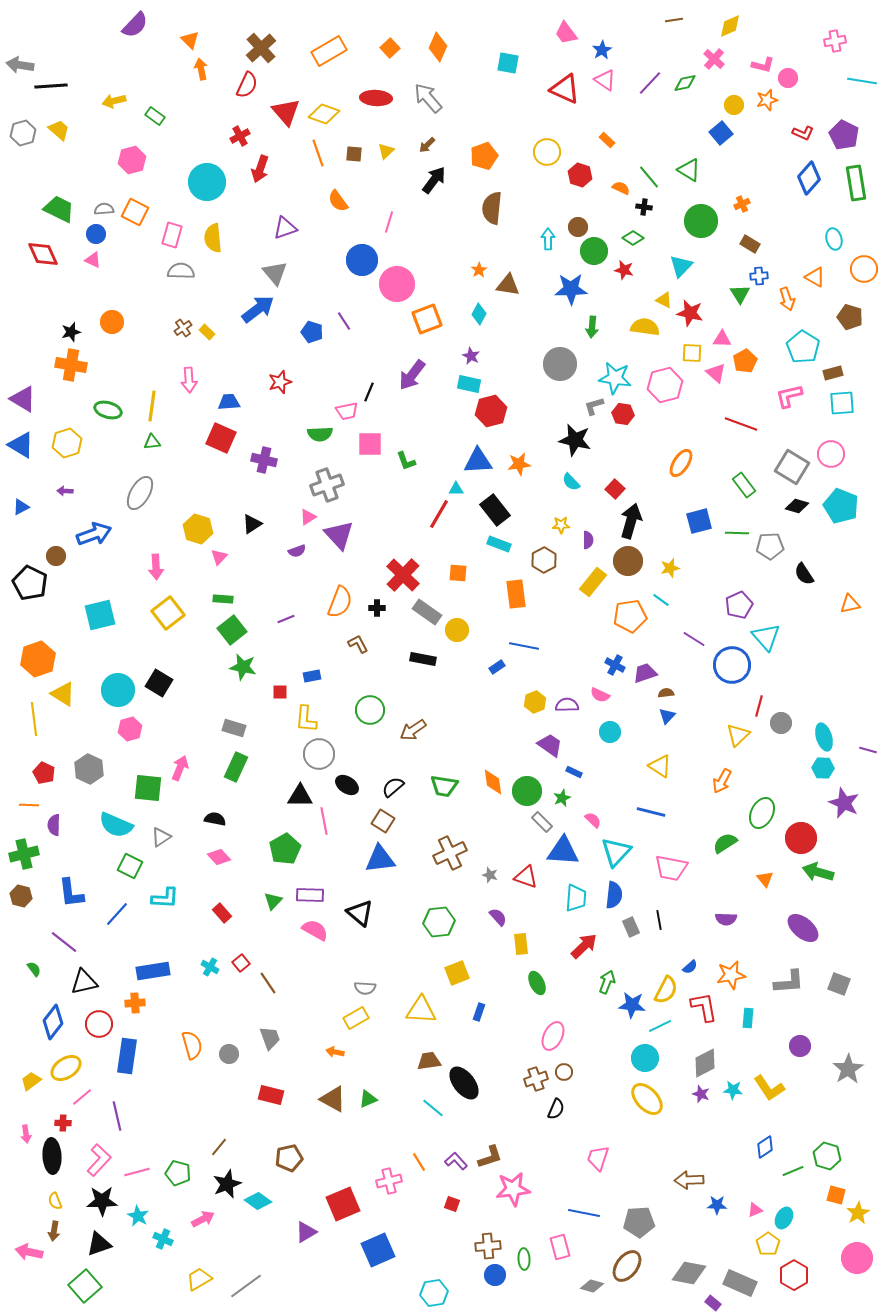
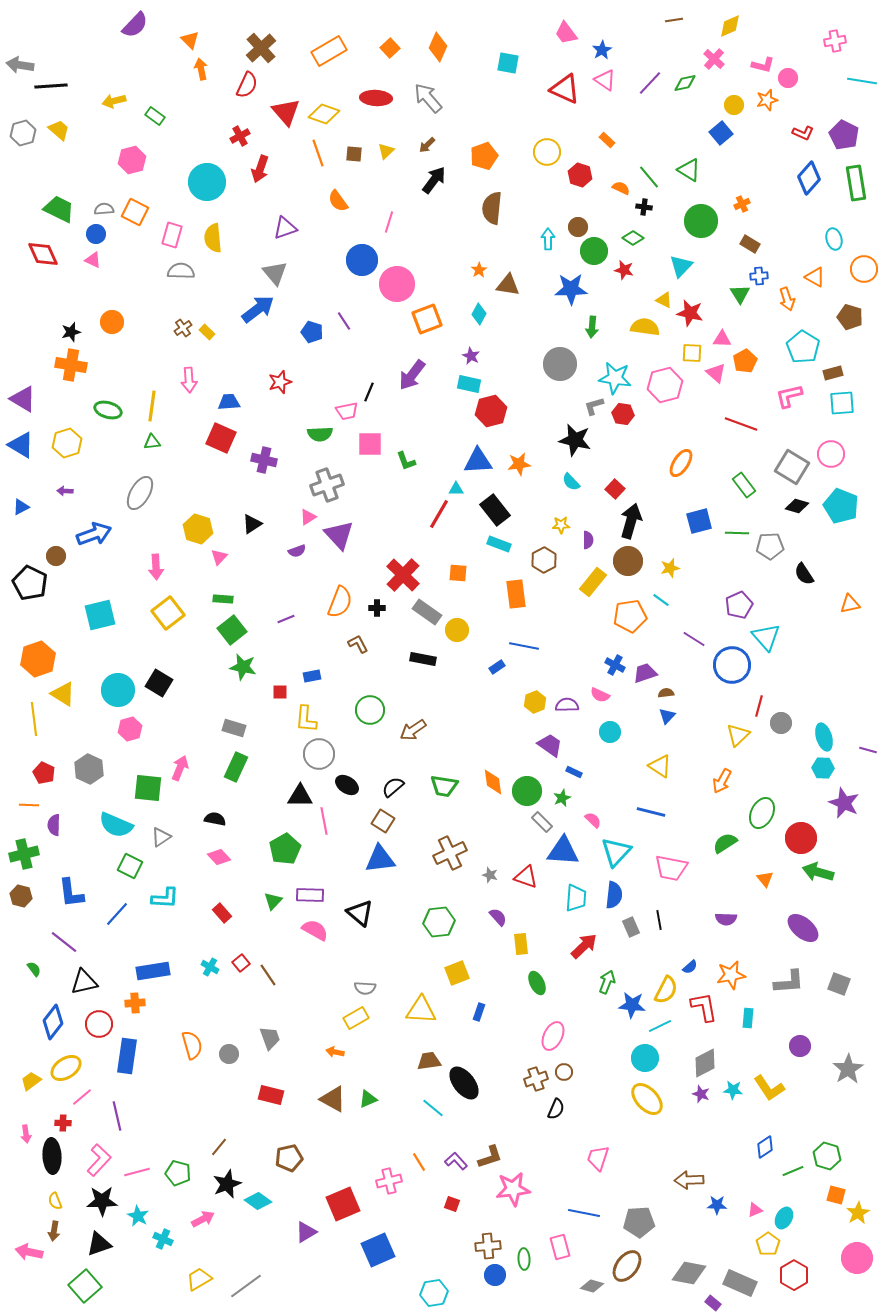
brown line at (268, 983): moved 8 px up
